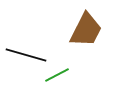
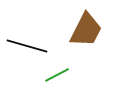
black line: moved 1 px right, 9 px up
